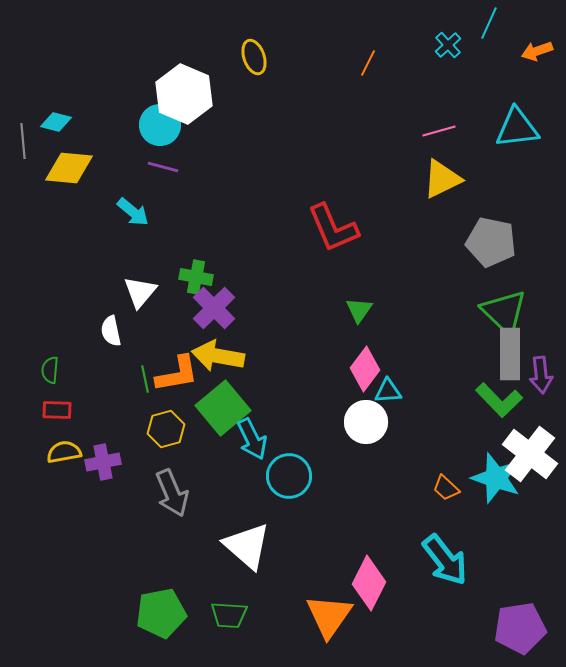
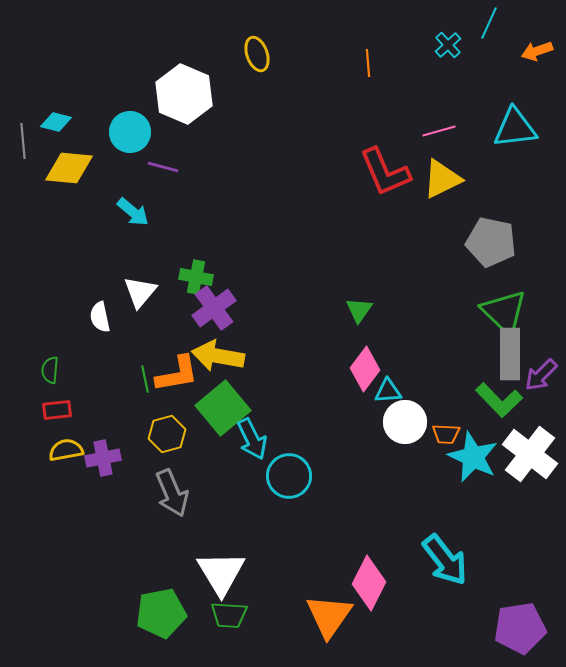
yellow ellipse at (254, 57): moved 3 px right, 3 px up
orange line at (368, 63): rotated 32 degrees counterclockwise
cyan circle at (160, 125): moved 30 px left, 7 px down
cyan triangle at (517, 128): moved 2 px left
red L-shape at (333, 228): moved 52 px right, 56 px up
purple cross at (214, 308): rotated 9 degrees clockwise
white semicircle at (111, 331): moved 11 px left, 14 px up
purple arrow at (541, 375): rotated 51 degrees clockwise
red rectangle at (57, 410): rotated 8 degrees counterclockwise
white circle at (366, 422): moved 39 px right
yellow hexagon at (166, 429): moved 1 px right, 5 px down
yellow semicircle at (64, 452): moved 2 px right, 2 px up
purple cross at (103, 462): moved 4 px up
cyan star at (496, 478): moved 23 px left, 21 px up; rotated 6 degrees clockwise
orange trapezoid at (446, 488): moved 54 px up; rotated 40 degrees counterclockwise
white triangle at (247, 546): moved 26 px left, 27 px down; rotated 18 degrees clockwise
